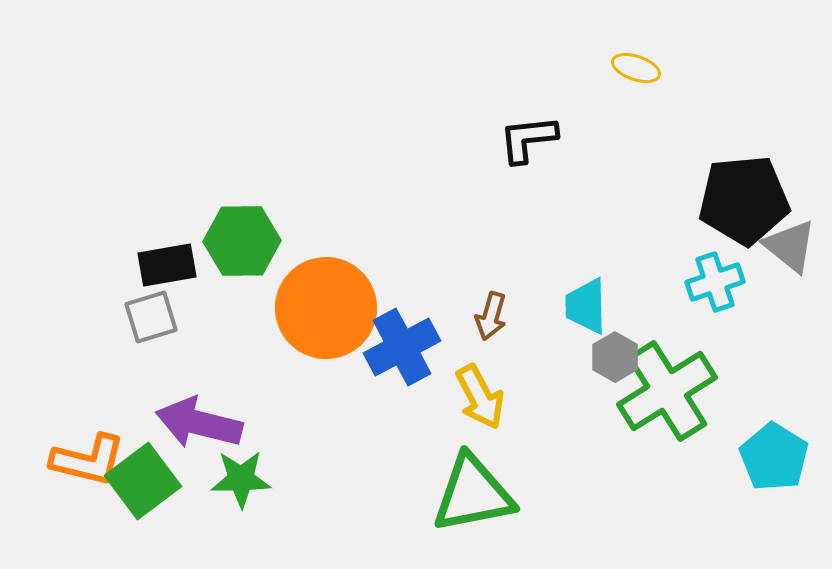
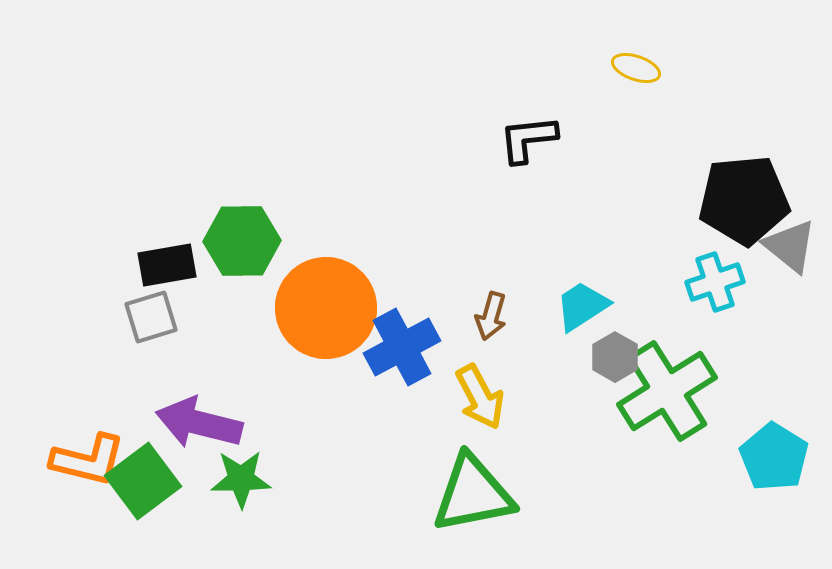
cyan trapezoid: moved 4 px left; rotated 58 degrees clockwise
